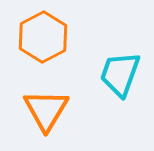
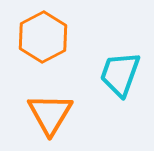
orange triangle: moved 4 px right, 4 px down
